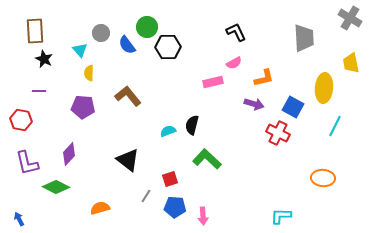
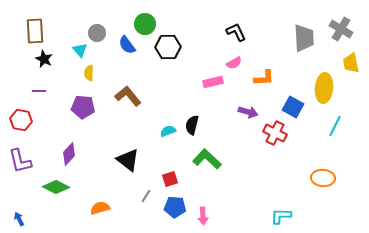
gray cross: moved 9 px left, 11 px down
green circle: moved 2 px left, 3 px up
gray circle: moved 4 px left
orange L-shape: rotated 10 degrees clockwise
purple arrow: moved 6 px left, 8 px down
red cross: moved 3 px left
purple L-shape: moved 7 px left, 2 px up
